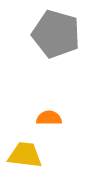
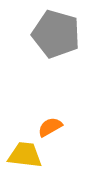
orange semicircle: moved 1 px right, 9 px down; rotated 30 degrees counterclockwise
